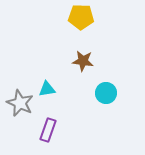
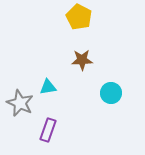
yellow pentagon: moved 2 px left; rotated 25 degrees clockwise
brown star: moved 1 px left, 1 px up; rotated 10 degrees counterclockwise
cyan triangle: moved 1 px right, 2 px up
cyan circle: moved 5 px right
